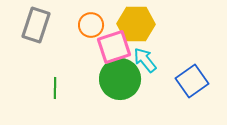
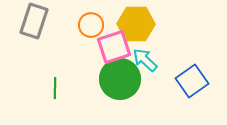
gray rectangle: moved 2 px left, 4 px up
cyan arrow: rotated 8 degrees counterclockwise
